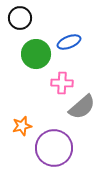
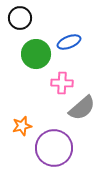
gray semicircle: moved 1 px down
